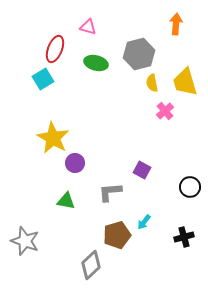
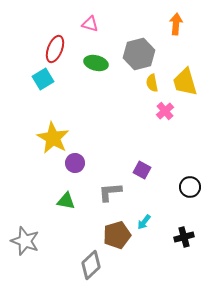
pink triangle: moved 2 px right, 3 px up
